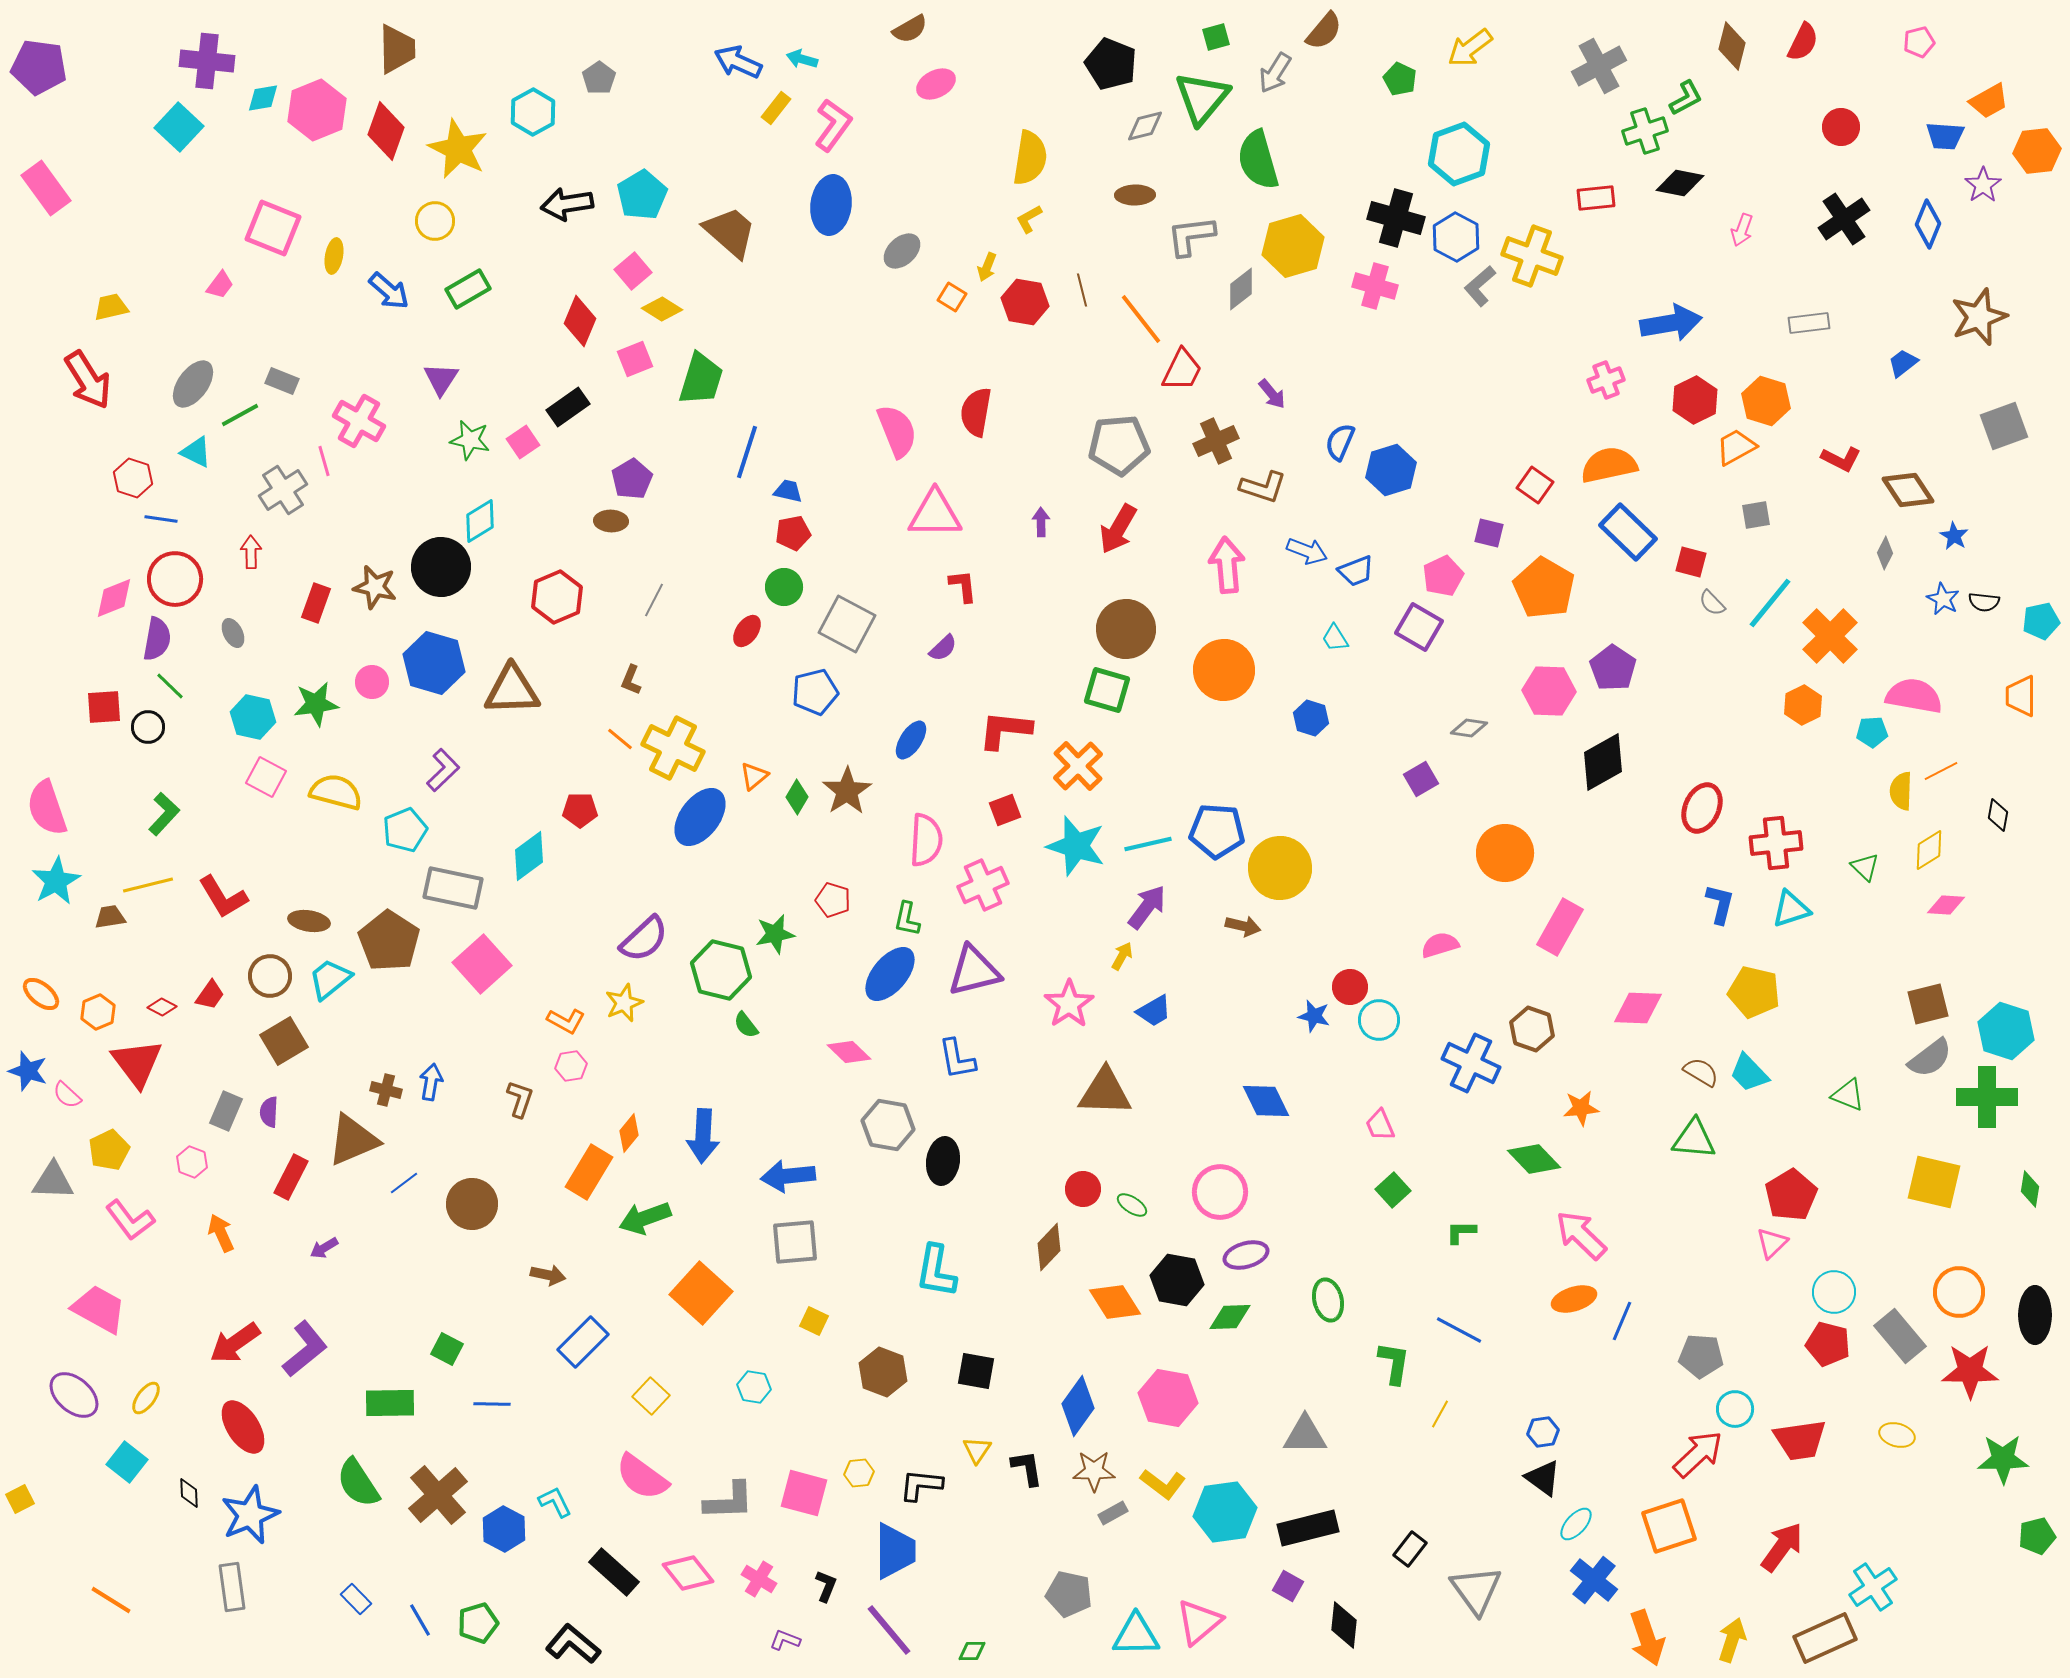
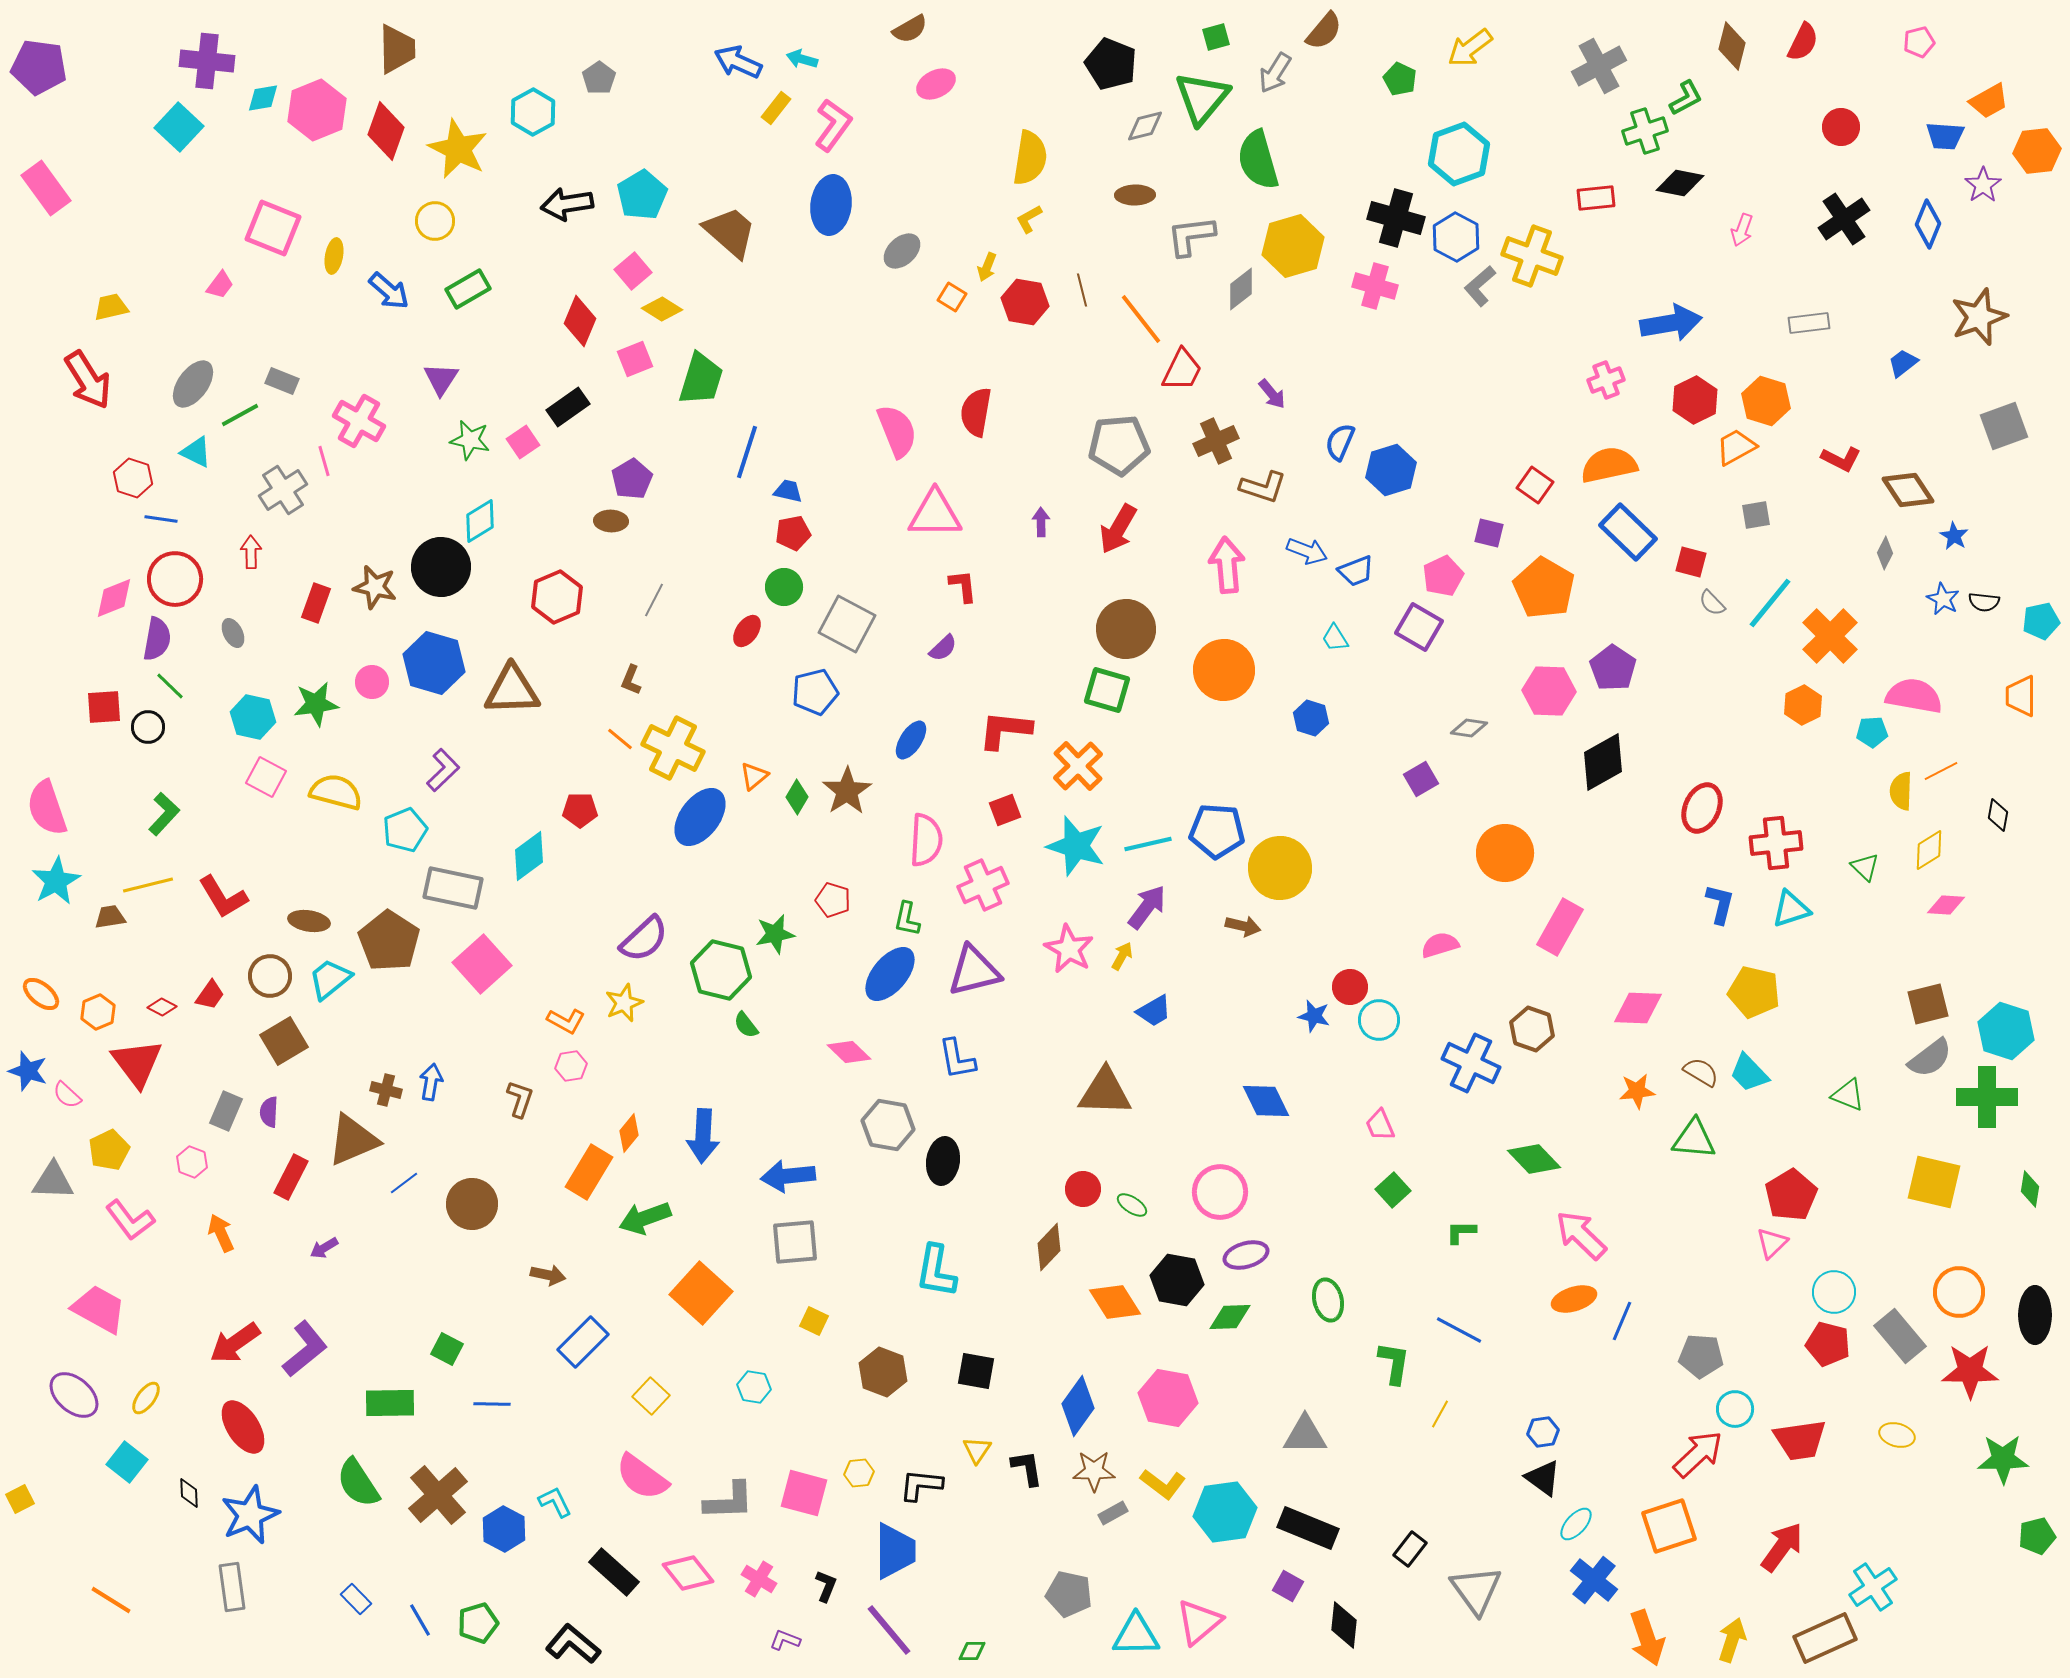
pink star at (1069, 1004): moved 55 px up; rotated 9 degrees counterclockwise
orange star at (1581, 1108): moved 56 px right, 17 px up
black rectangle at (1308, 1528): rotated 36 degrees clockwise
